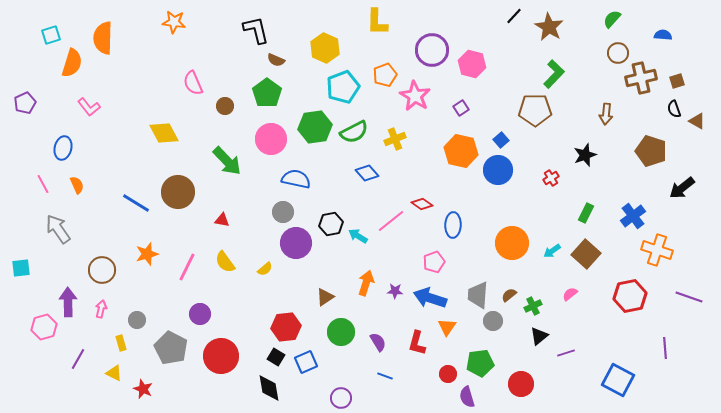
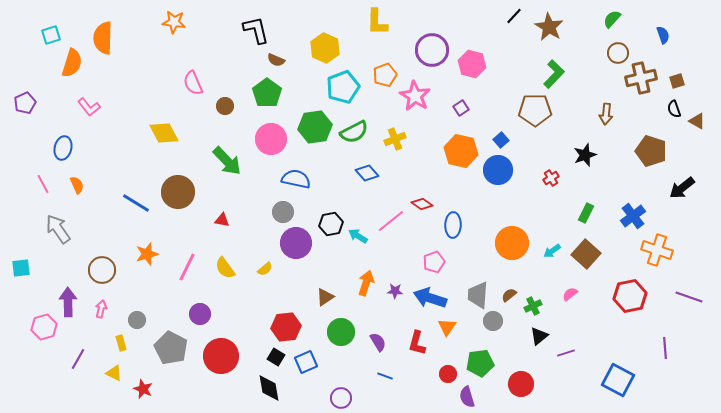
blue semicircle at (663, 35): rotated 66 degrees clockwise
yellow semicircle at (225, 262): moved 6 px down
